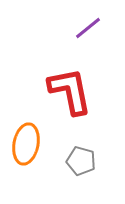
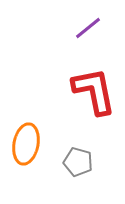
red L-shape: moved 24 px right
gray pentagon: moved 3 px left, 1 px down
